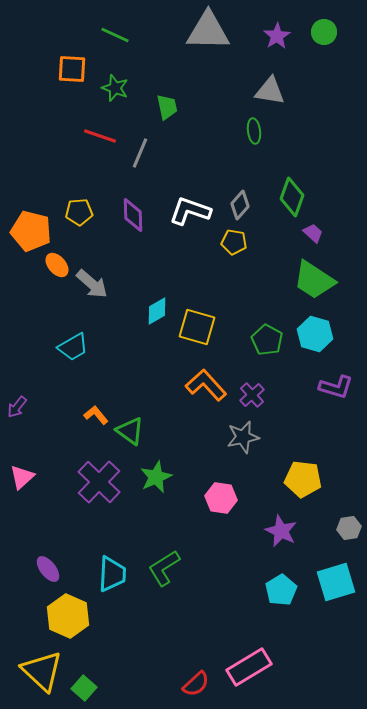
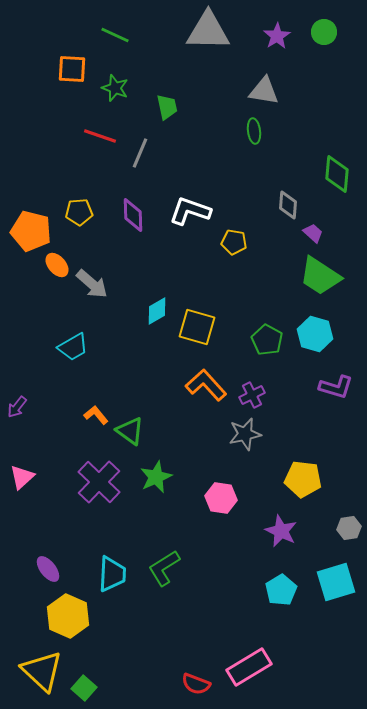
gray triangle at (270, 91): moved 6 px left
green diamond at (292, 197): moved 45 px right, 23 px up; rotated 15 degrees counterclockwise
gray diamond at (240, 205): moved 48 px right; rotated 36 degrees counterclockwise
green trapezoid at (314, 280): moved 6 px right, 4 px up
purple cross at (252, 395): rotated 15 degrees clockwise
gray star at (243, 437): moved 2 px right, 3 px up
red semicircle at (196, 684): rotated 64 degrees clockwise
